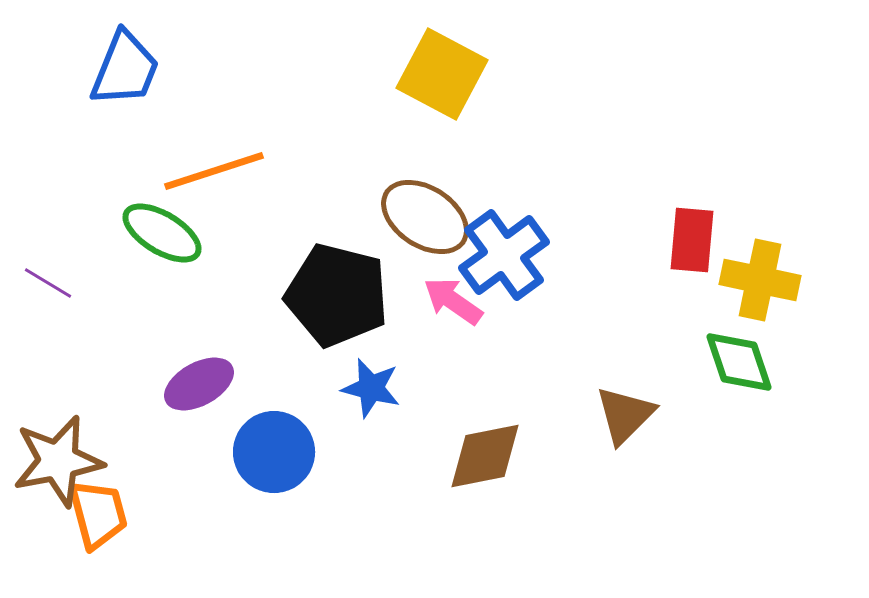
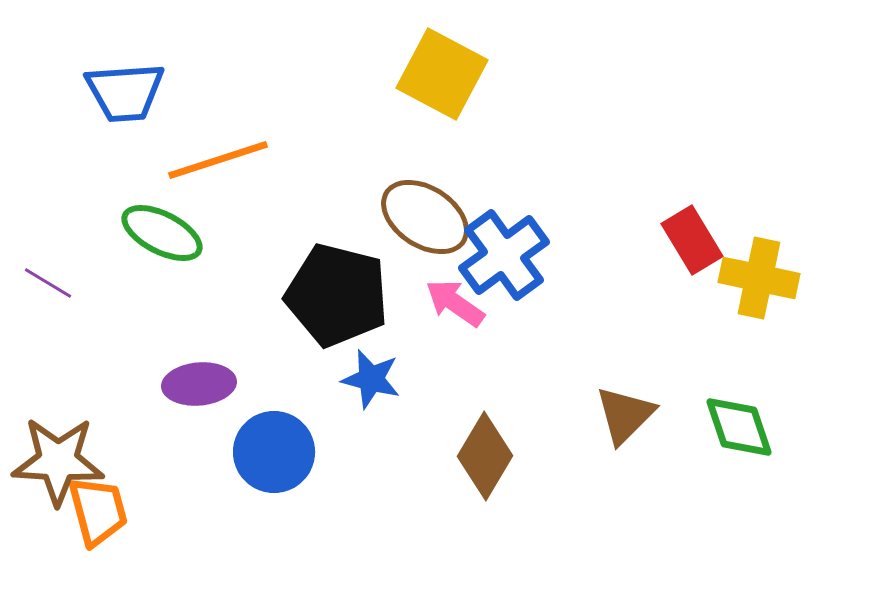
blue trapezoid: moved 23 px down; rotated 64 degrees clockwise
orange line: moved 4 px right, 11 px up
green ellipse: rotated 4 degrees counterclockwise
red rectangle: rotated 36 degrees counterclockwise
yellow cross: moved 1 px left, 2 px up
pink arrow: moved 2 px right, 2 px down
green diamond: moved 65 px down
purple ellipse: rotated 24 degrees clockwise
blue star: moved 9 px up
brown diamond: rotated 48 degrees counterclockwise
brown star: rotated 14 degrees clockwise
orange trapezoid: moved 3 px up
